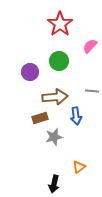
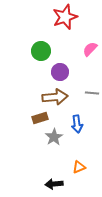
red star: moved 5 px right, 7 px up; rotated 15 degrees clockwise
pink semicircle: moved 3 px down
green circle: moved 18 px left, 10 px up
purple circle: moved 30 px right
gray line: moved 2 px down
blue arrow: moved 1 px right, 8 px down
gray star: rotated 18 degrees counterclockwise
orange triangle: rotated 16 degrees clockwise
black arrow: rotated 72 degrees clockwise
